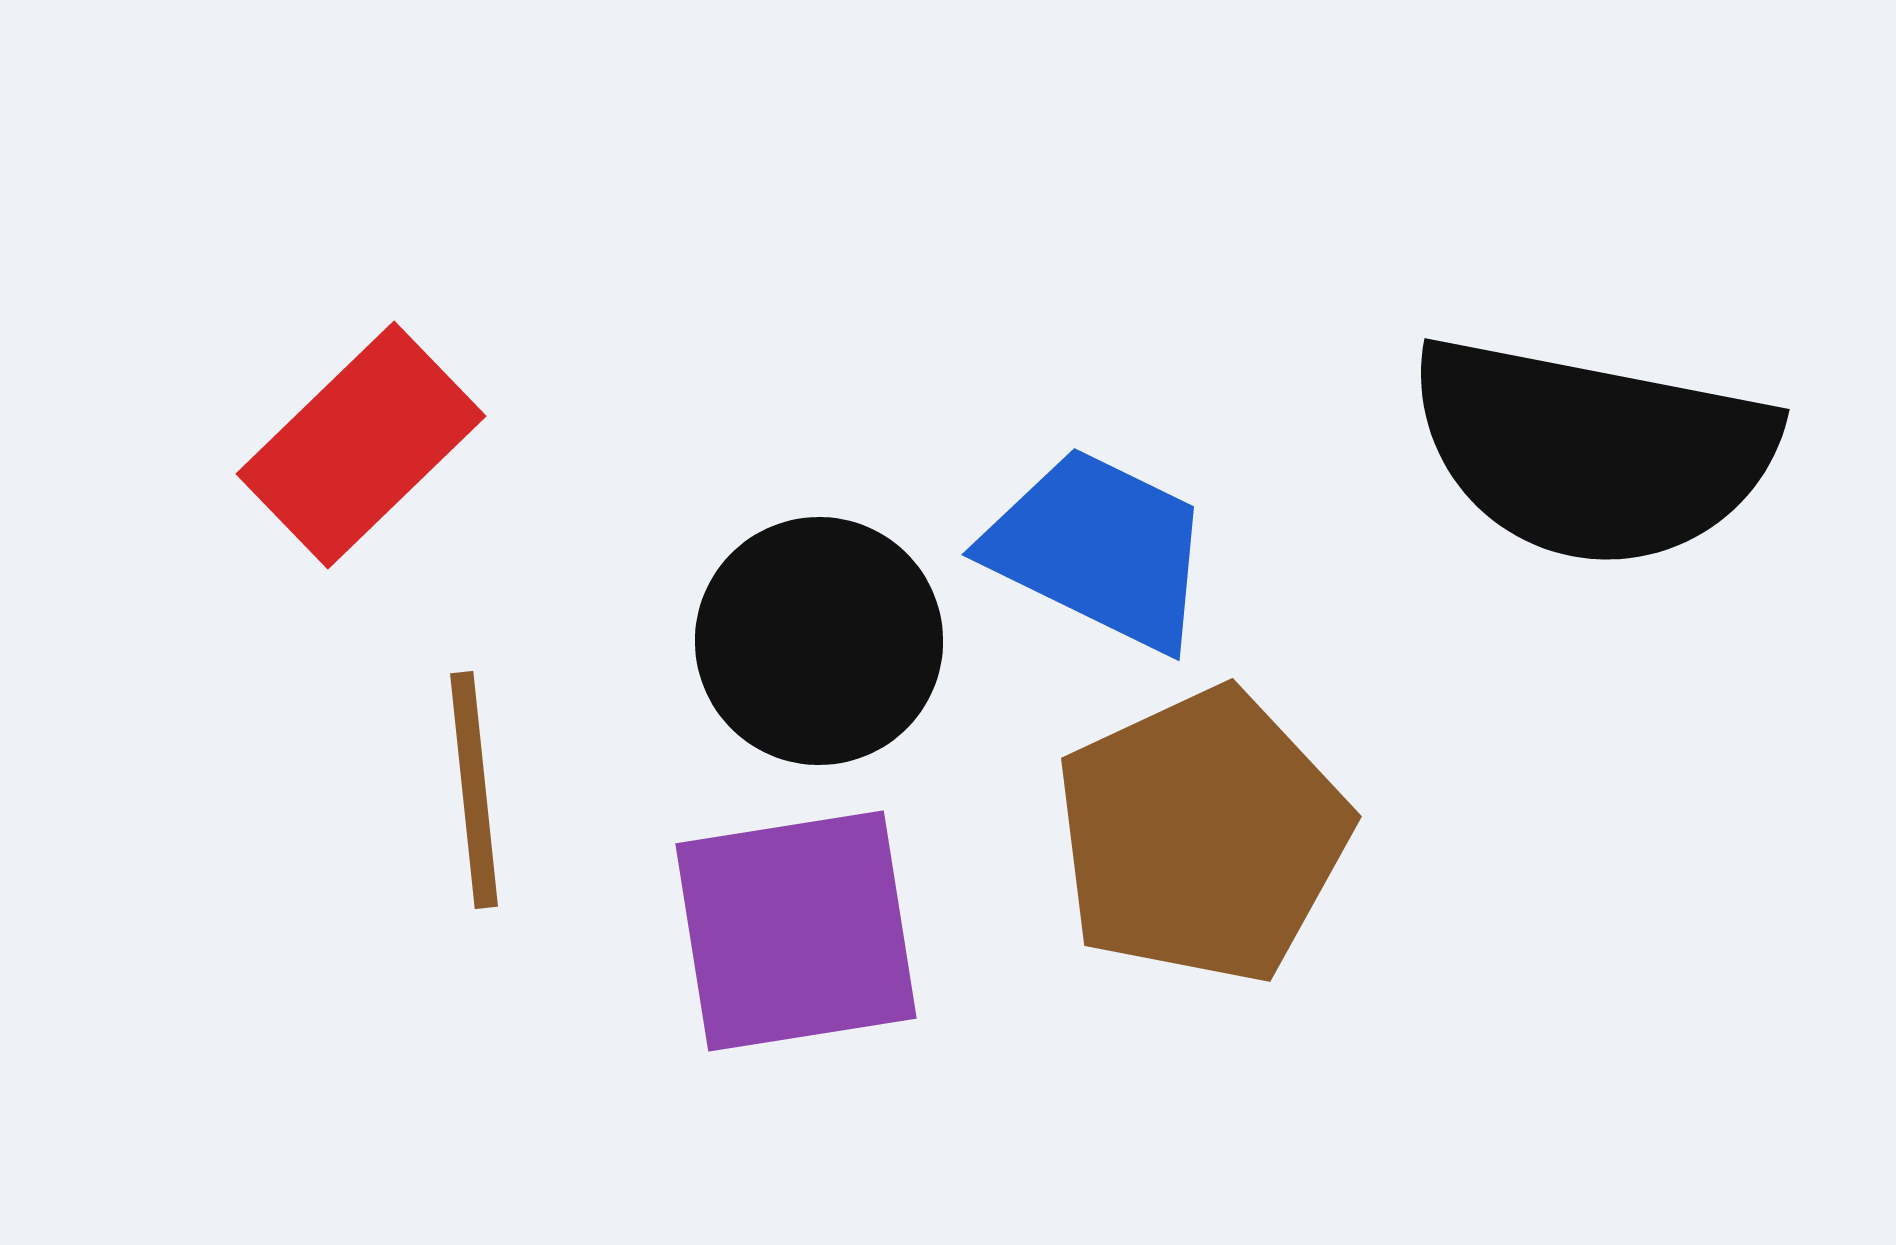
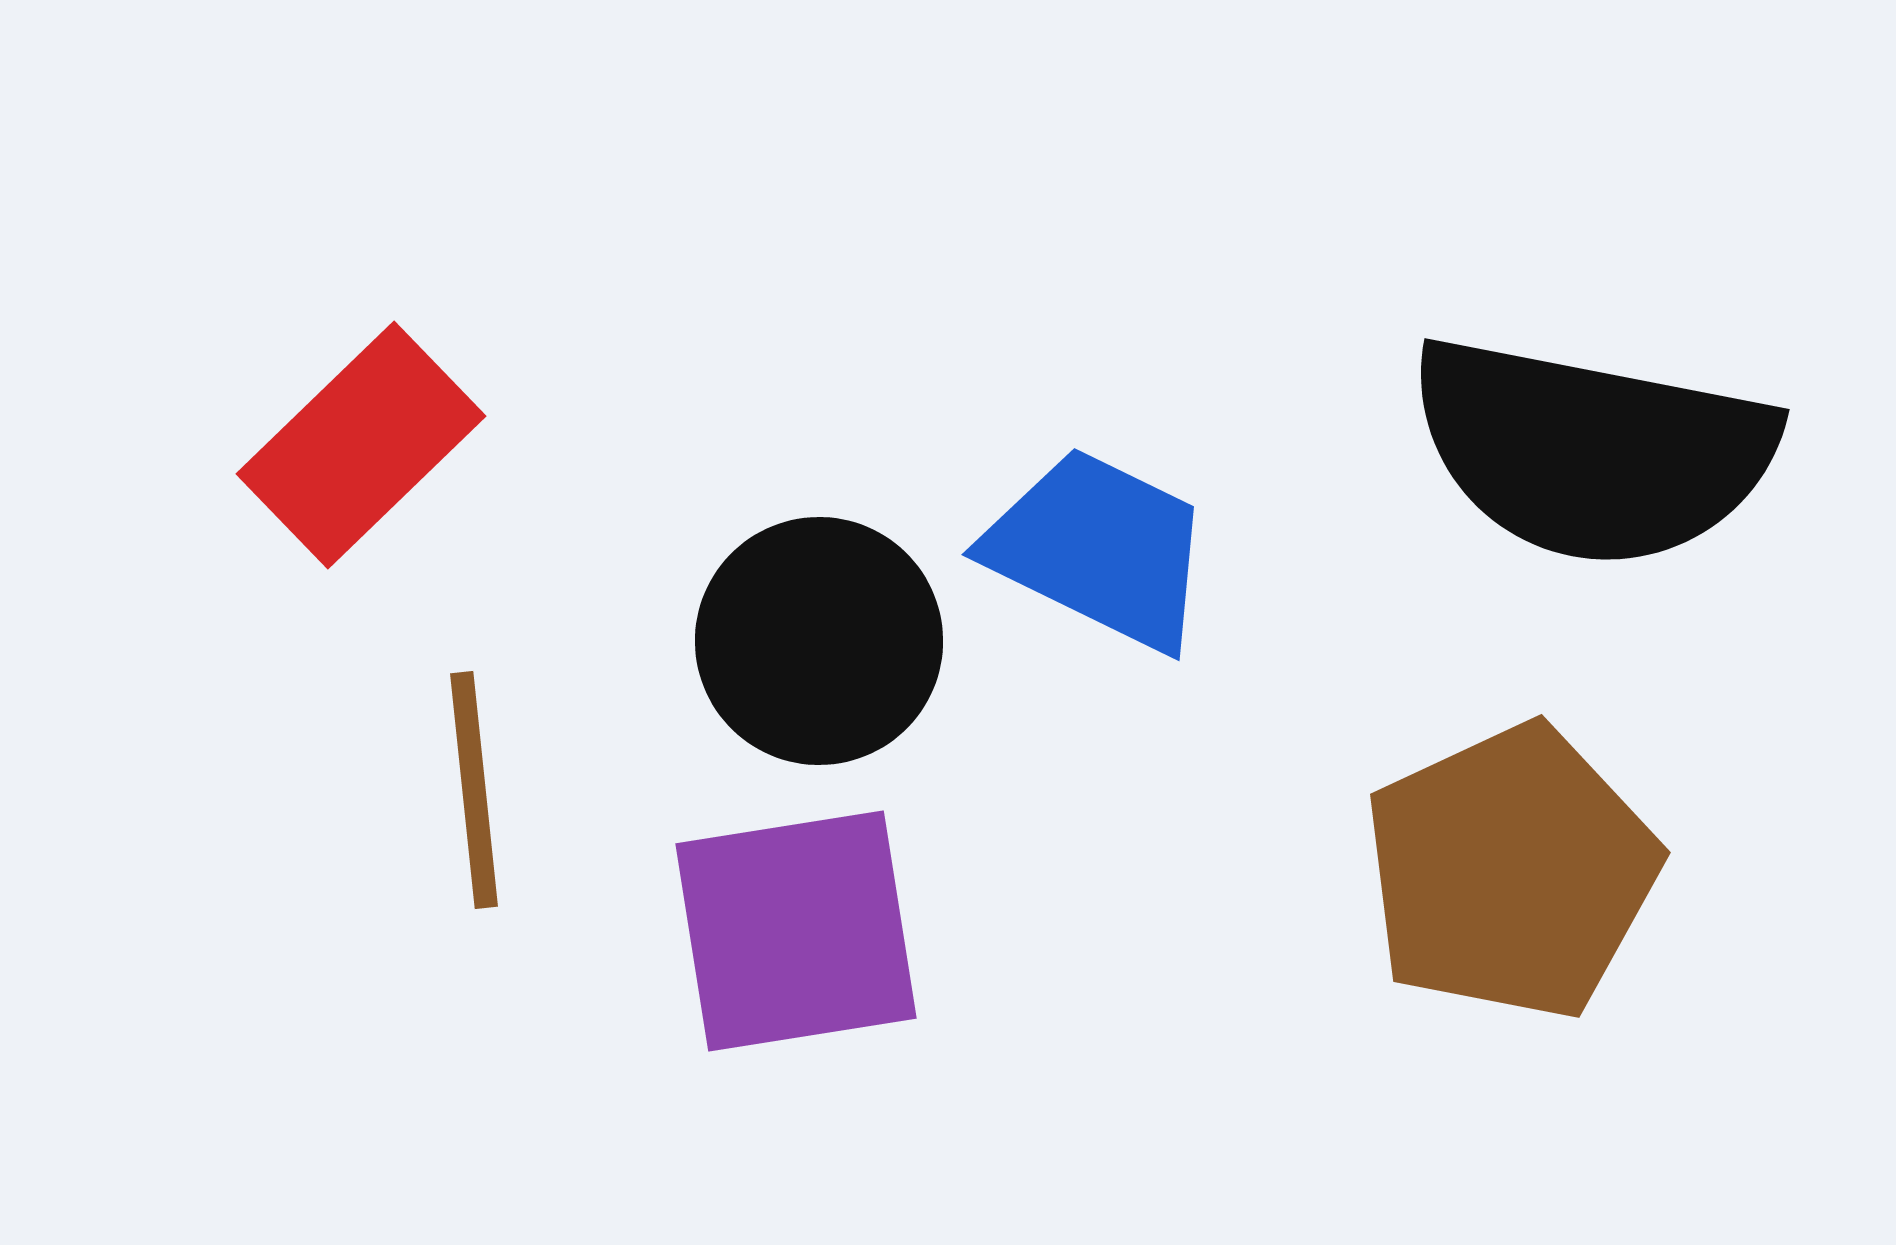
brown pentagon: moved 309 px right, 36 px down
